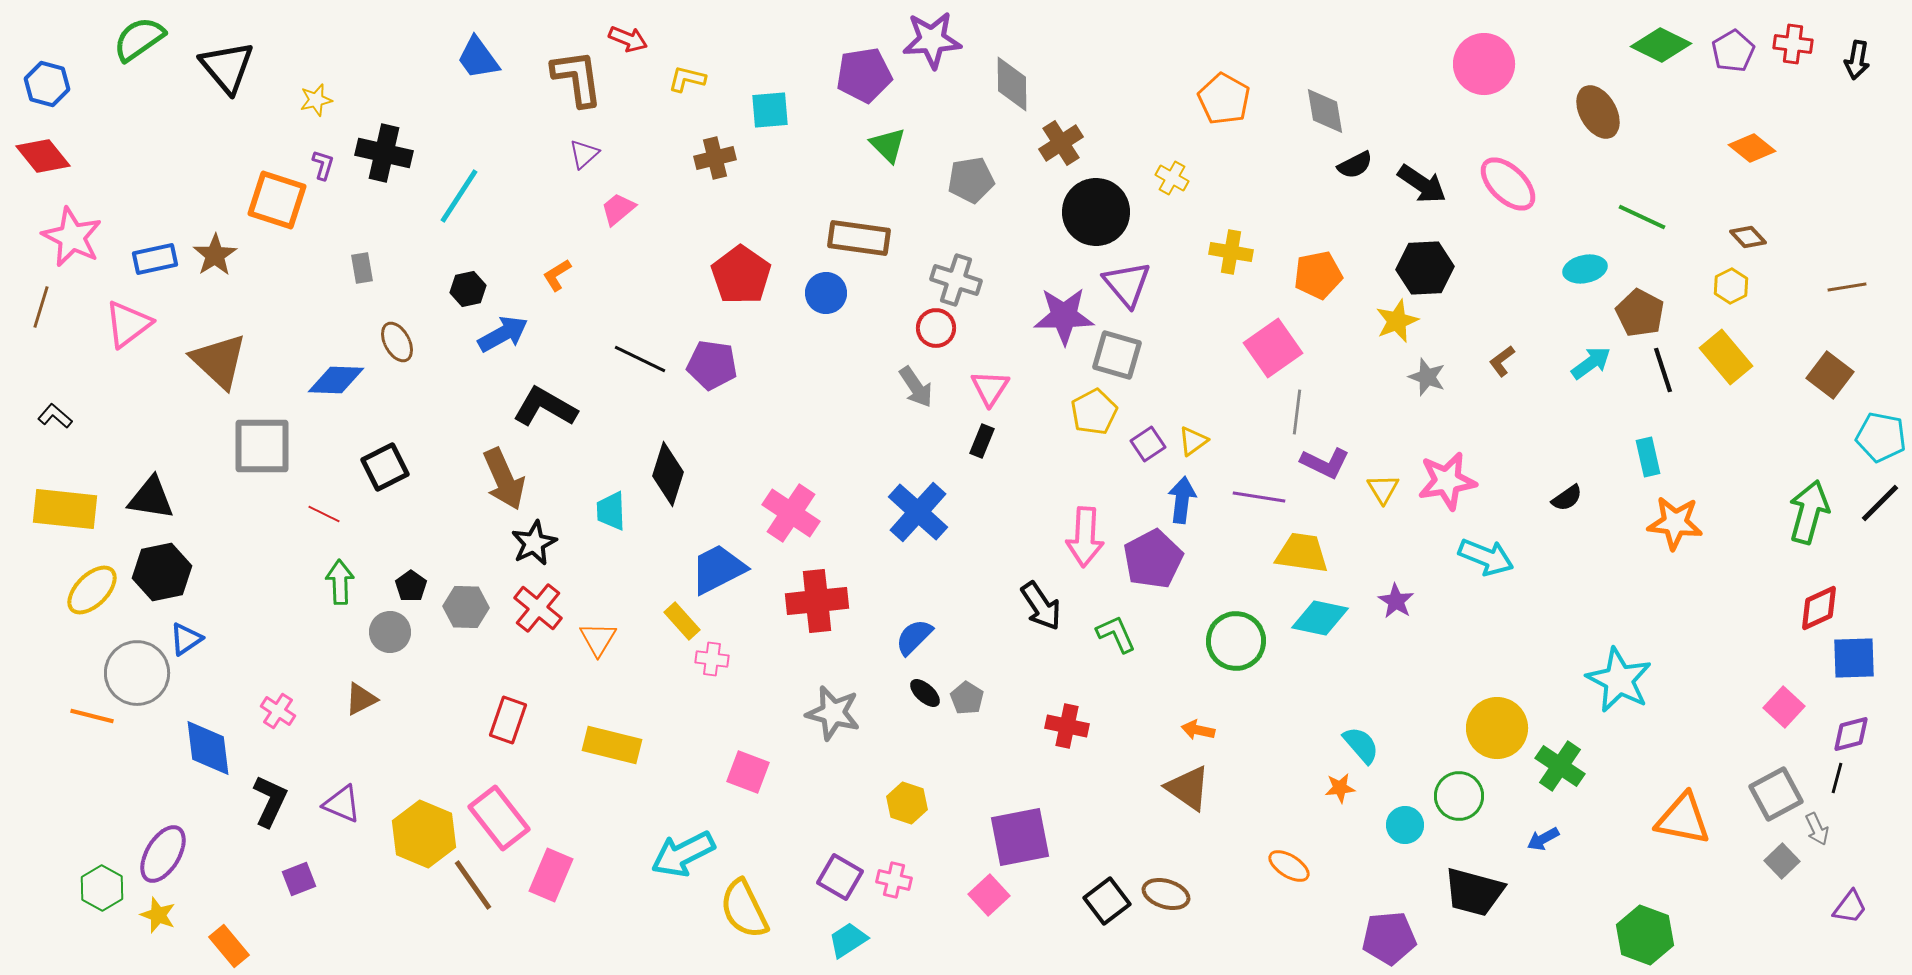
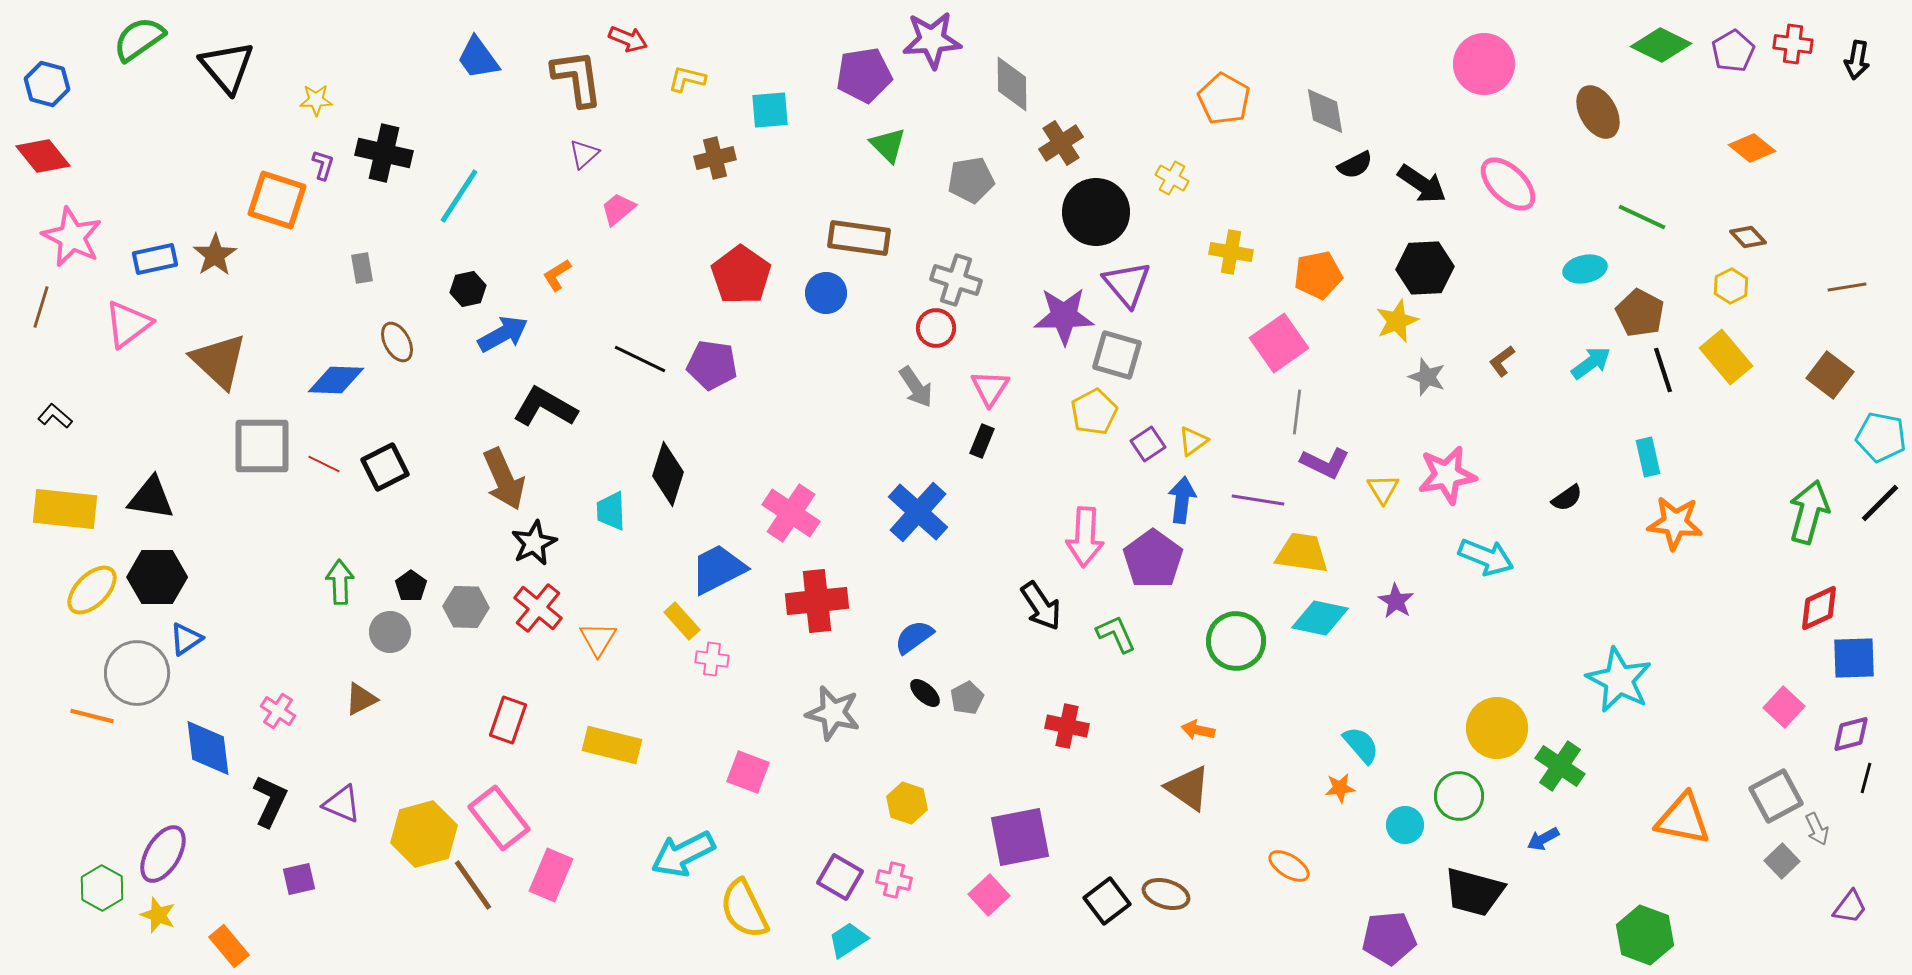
yellow star at (316, 100): rotated 12 degrees clockwise
pink square at (1273, 348): moved 6 px right, 5 px up
pink star at (1447, 481): moved 6 px up
purple line at (1259, 497): moved 1 px left, 3 px down
red line at (324, 514): moved 50 px up
purple pentagon at (1153, 559): rotated 8 degrees counterclockwise
black hexagon at (162, 572): moved 5 px left, 5 px down; rotated 12 degrees clockwise
blue semicircle at (914, 637): rotated 9 degrees clockwise
gray pentagon at (967, 698): rotated 12 degrees clockwise
black line at (1837, 778): moved 29 px right
gray square at (1776, 794): moved 2 px down
yellow hexagon at (424, 834): rotated 22 degrees clockwise
purple square at (299, 879): rotated 8 degrees clockwise
